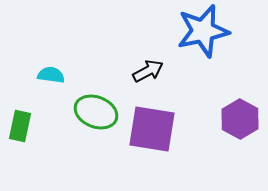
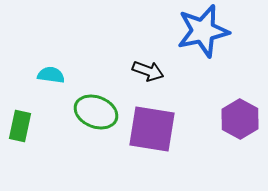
black arrow: rotated 48 degrees clockwise
